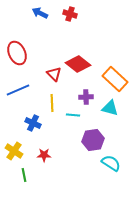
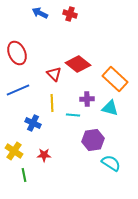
purple cross: moved 1 px right, 2 px down
